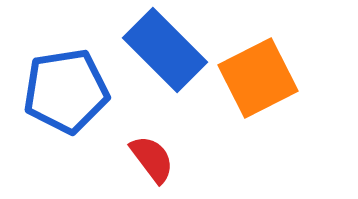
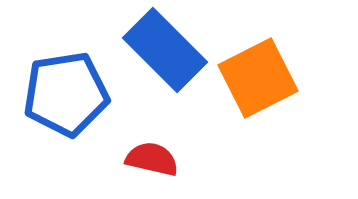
blue pentagon: moved 3 px down
red semicircle: rotated 40 degrees counterclockwise
